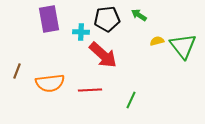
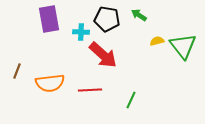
black pentagon: rotated 15 degrees clockwise
